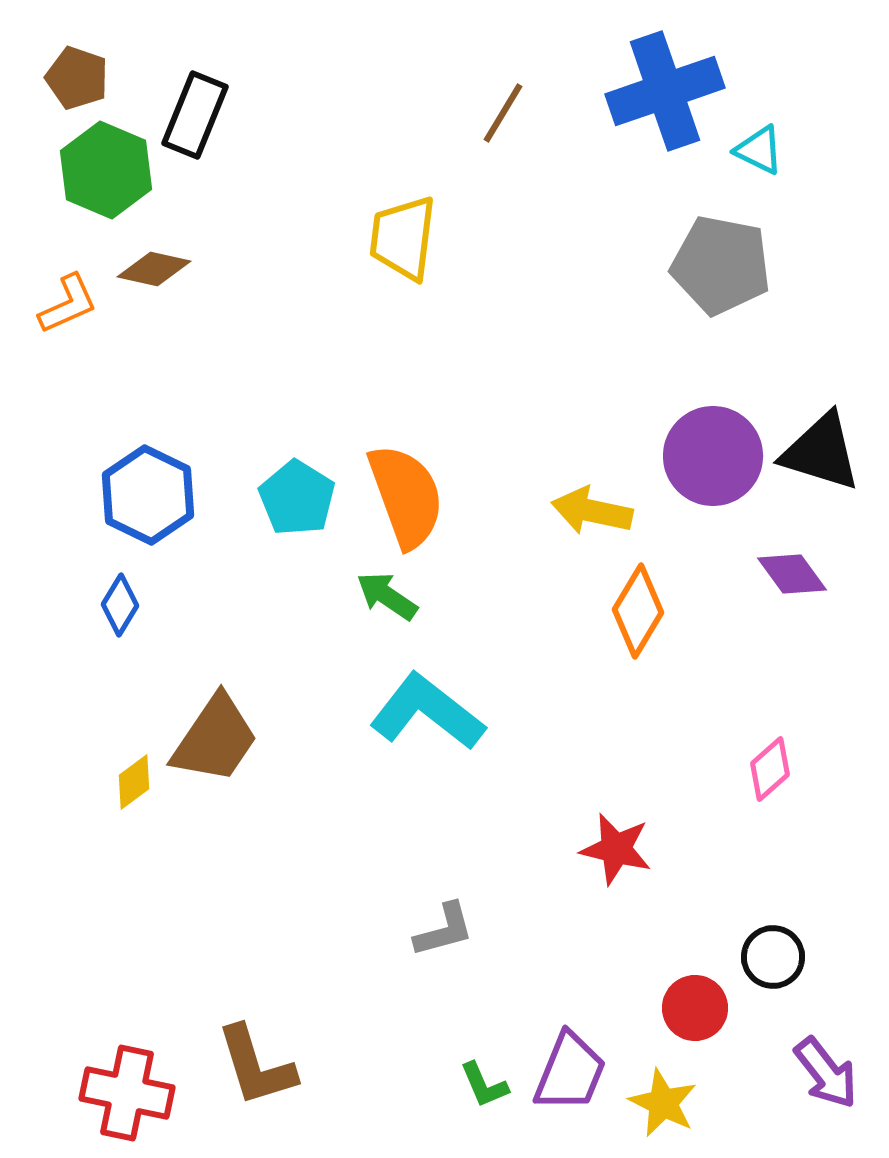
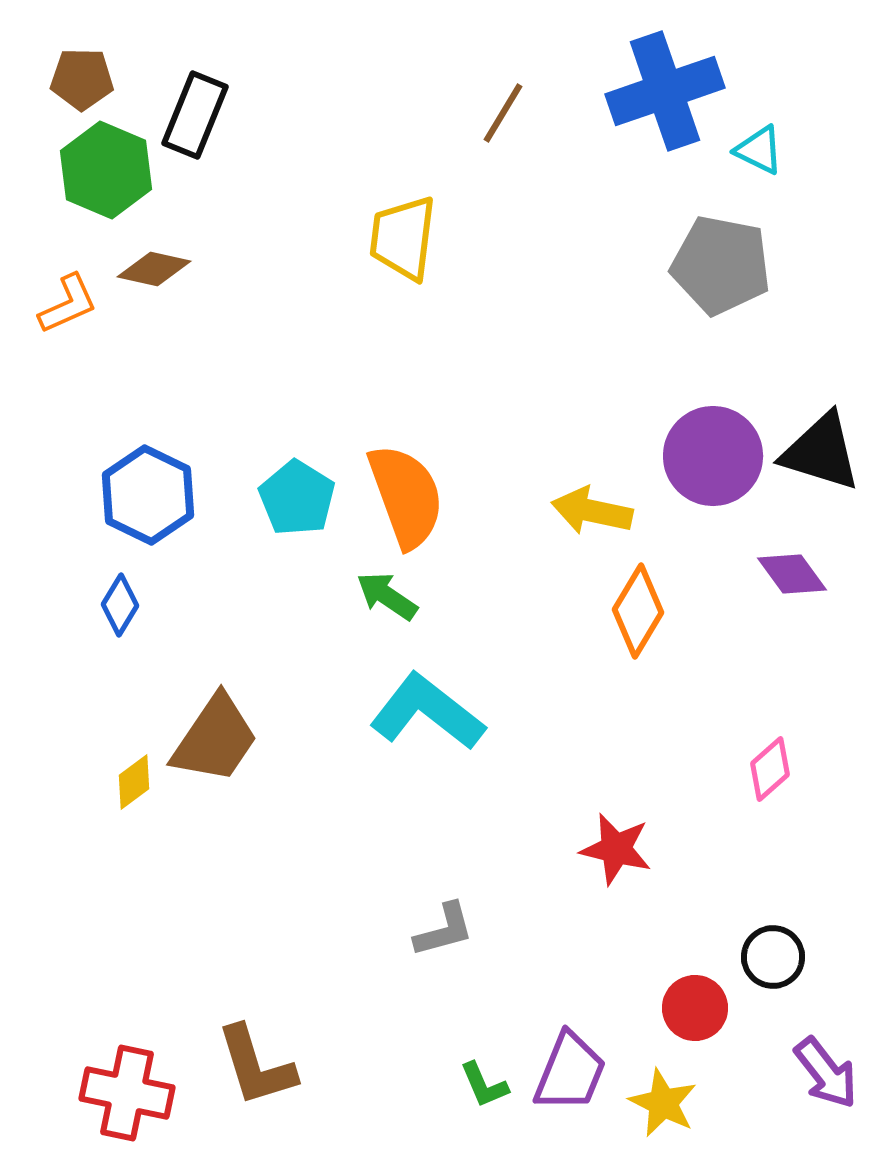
brown pentagon: moved 5 px right, 1 px down; rotated 18 degrees counterclockwise
